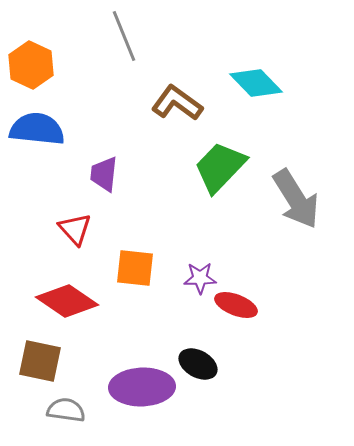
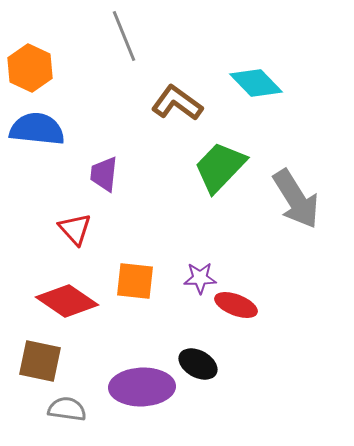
orange hexagon: moved 1 px left, 3 px down
orange square: moved 13 px down
gray semicircle: moved 1 px right, 1 px up
